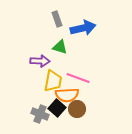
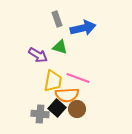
purple arrow: moved 2 px left, 6 px up; rotated 30 degrees clockwise
gray cross: rotated 18 degrees counterclockwise
